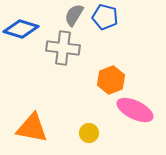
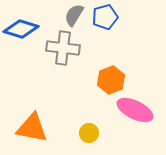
blue pentagon: rotated 30 degrees counterclockwise
